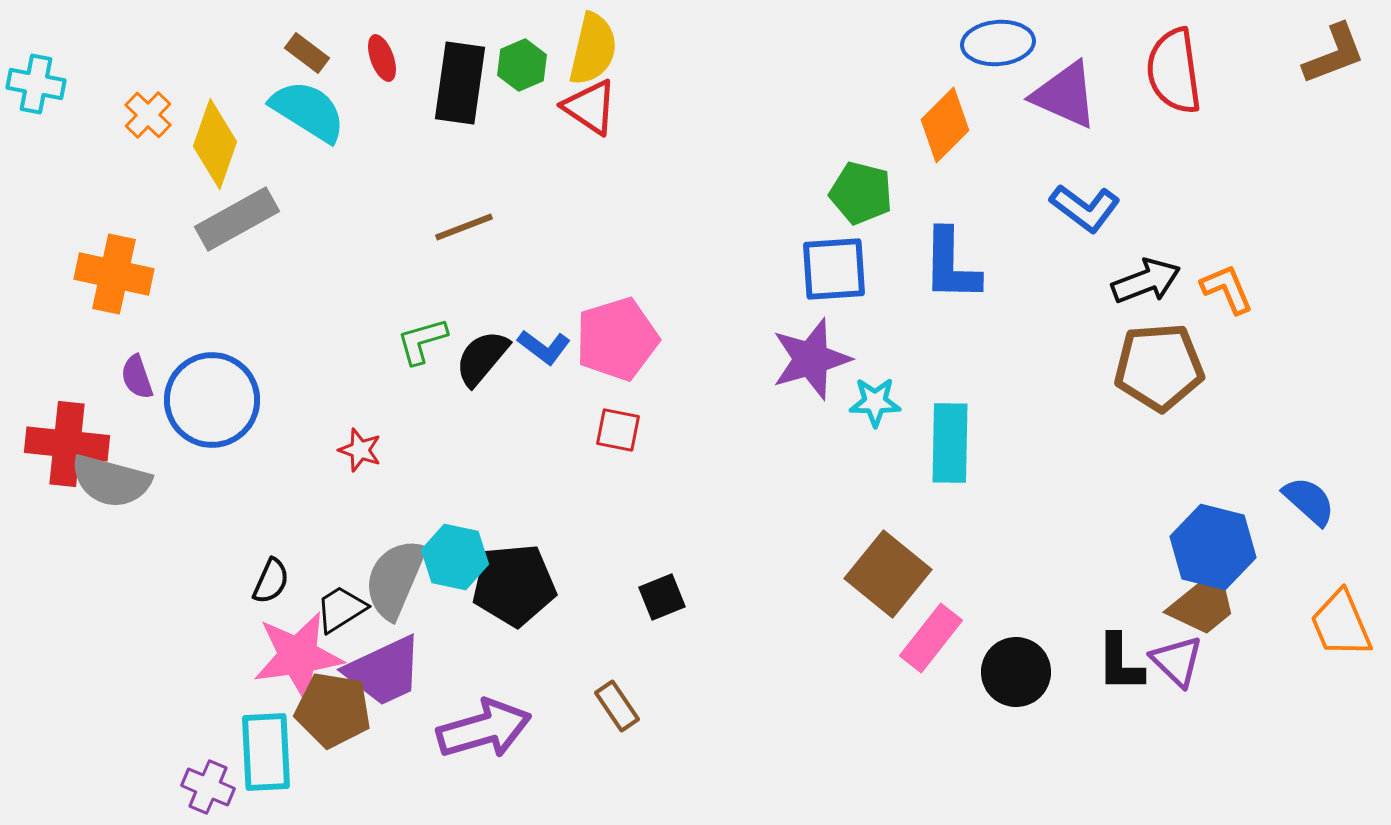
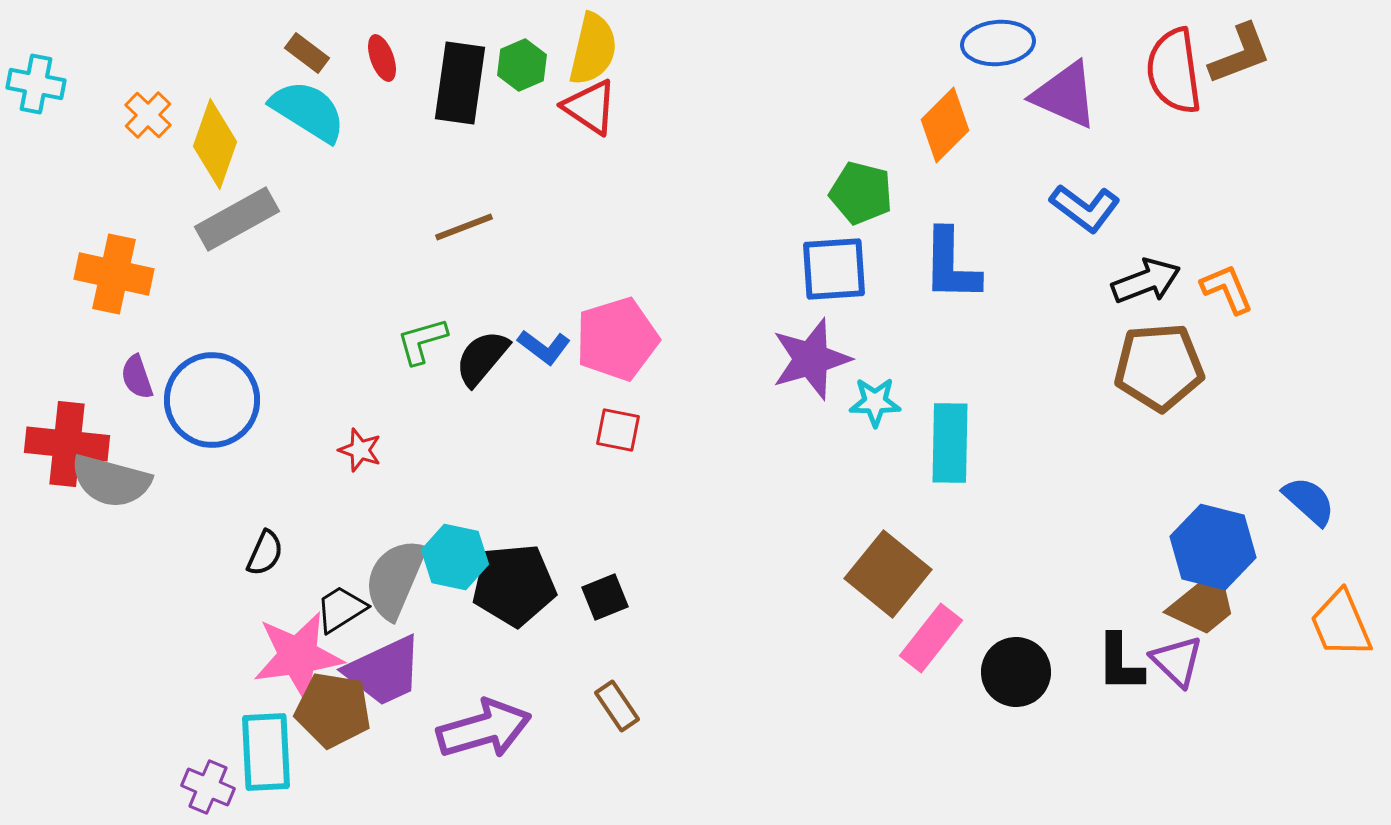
brown L-shape at (1334, 54): moved 94 px left
black semicircle at (271, 581): moved 6 px left, 28 px up
black square at (662, 597): moved 57 px left
